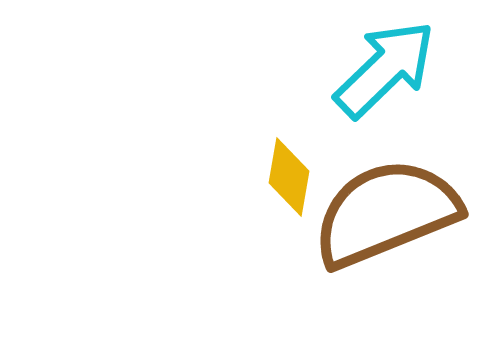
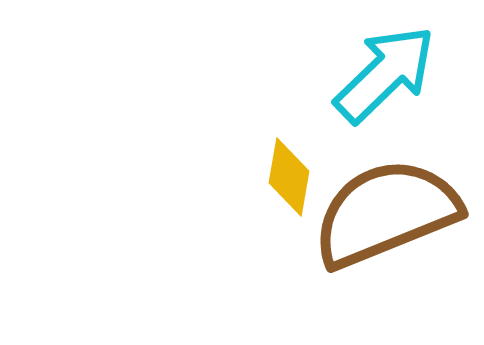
cyan arrow: moved 5 px down
